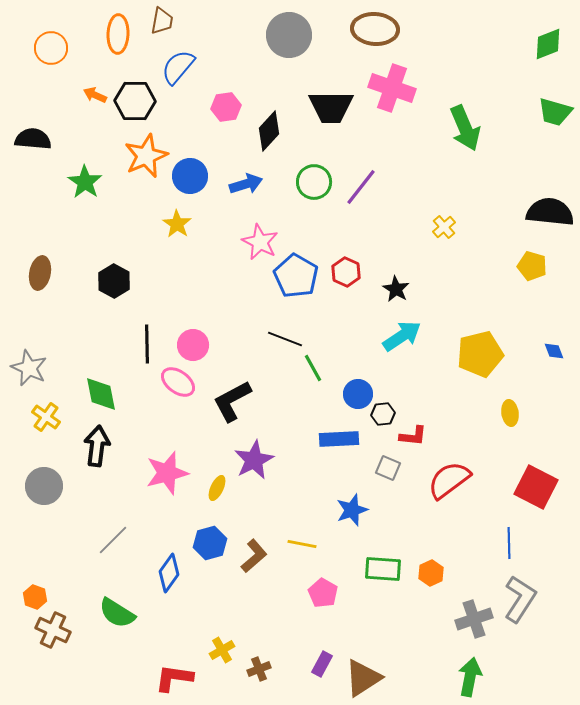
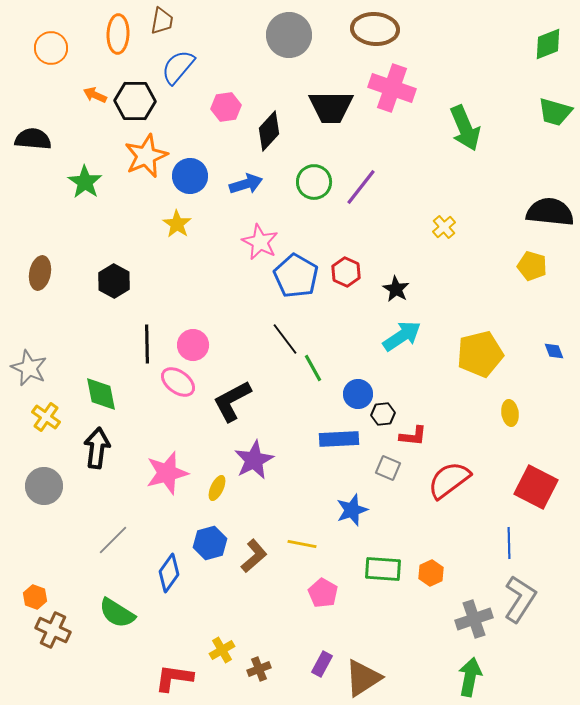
black line at (285, 339): rotated 32 degrees clockwise
black arrow at (97, 446): moved 2 px down
